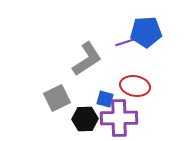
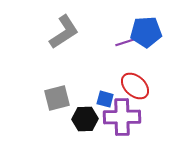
gray L-shape: moved 23 px left, 27 px up
red ellipse: rotated 32 degrees clockwise
gray square: rotated 12 degrees clockwise
purple cross: moved 3 px right, 1 px up
